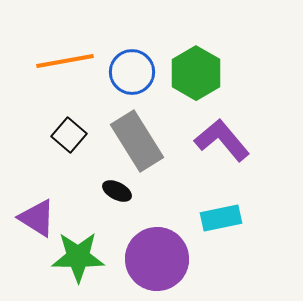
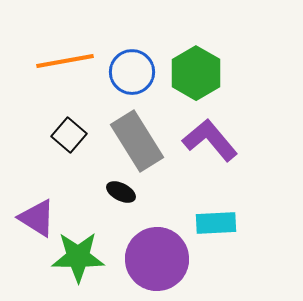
purple L-shape: moved 12 px left
black ellipse: moved 4 px right, 1 px down
cyan rectangle: moved 5 px left, 5 px down; rotated 9 degrees clockwise
